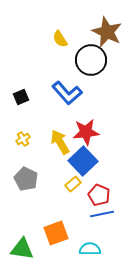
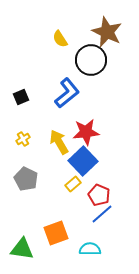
blue L-shape: rotated 88 degrees counterclockwise
yellow arrow: moved 1 px left
blue line: rotated 30 degrees counterclockwise
